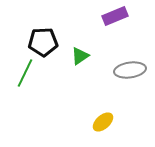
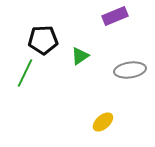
black pentagon: moved 2 px up
